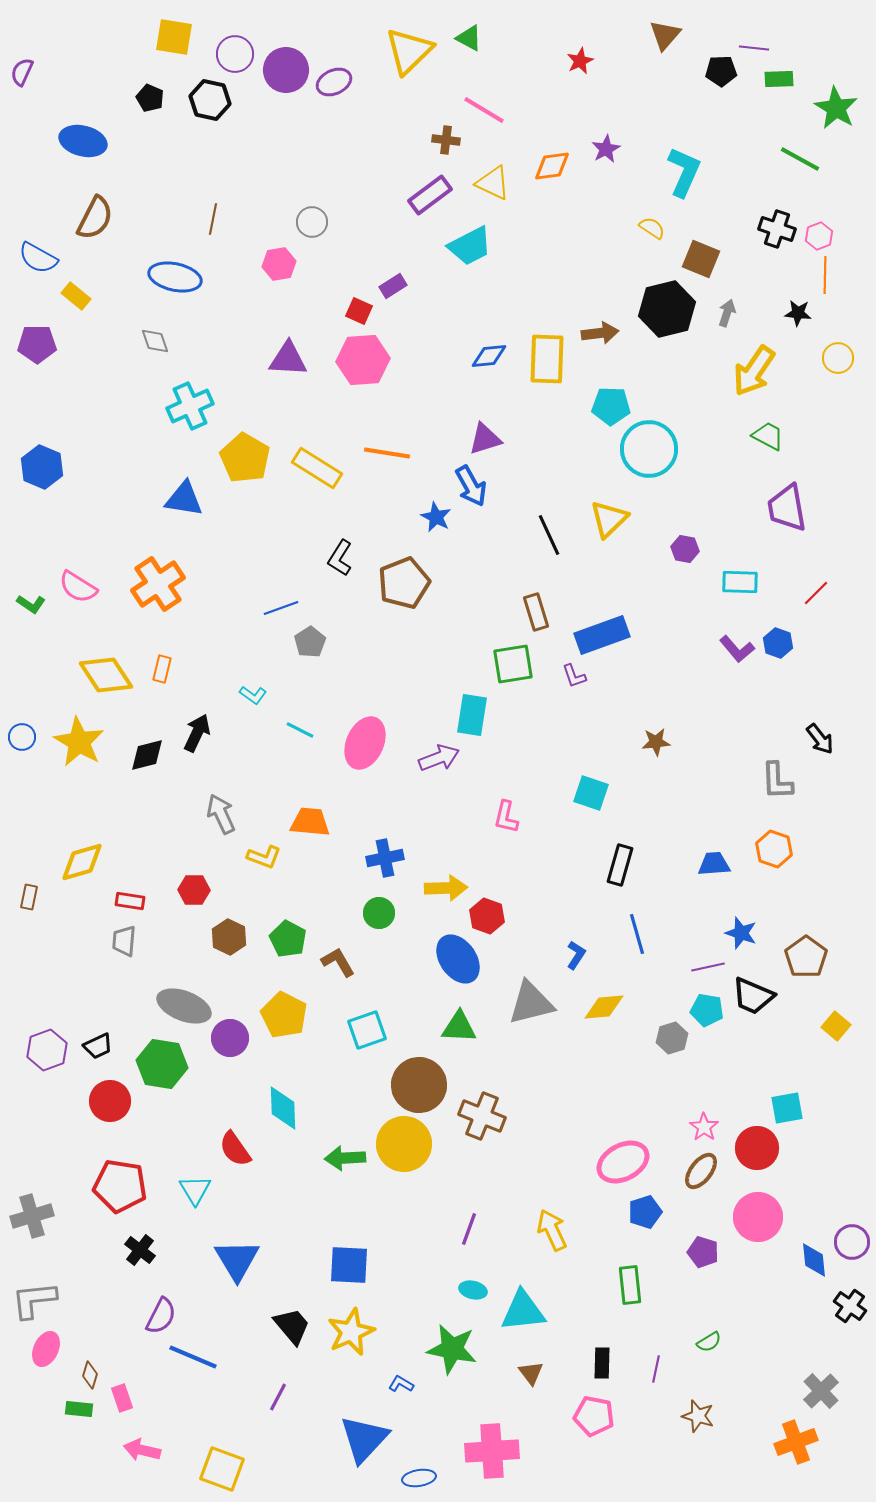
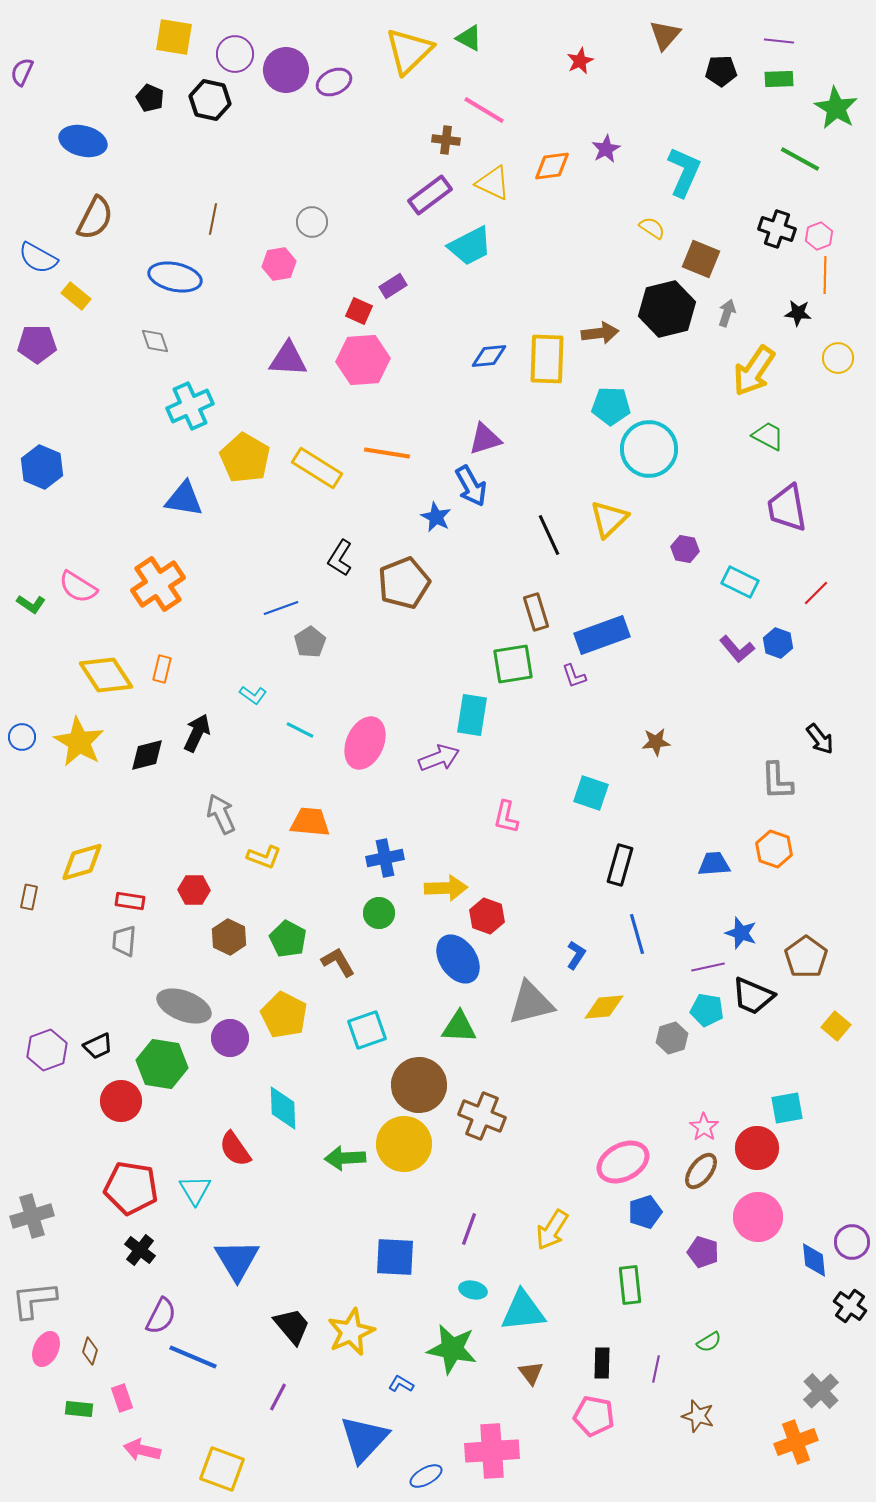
purple line at (754, 48): moved 25 px right, 7 px up
cyan rectangle at (740, 582): rotated 24 degrees clockwise
red circle at (110, 1101): moved 11 px right
red pentagon at (120, 1186): moved 11 px right, 2 px down
yellow arrow at (552, 1230): rotated 123 degrees counterclockwise
blue square at (349, 1265): moved 46 px right, 8 px up
brown diamond at (90, 1375): moved 24 px up
blue ellipse at (419, 1478): moved 7 px right, 2 px up; rotated 20 degrees counterclockwise
